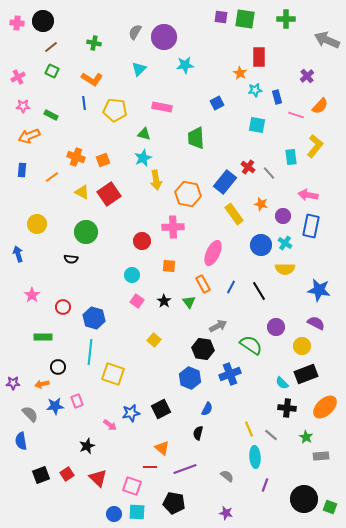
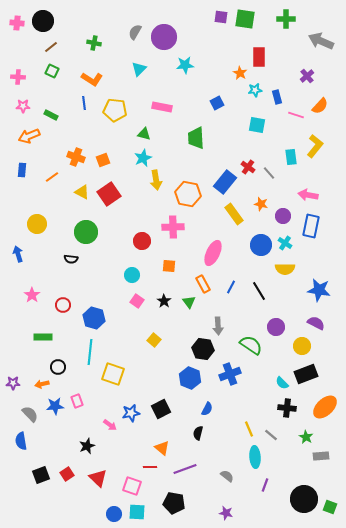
gray arrow at (327, 40): moved 6 px left, 1 px down
pink cross at (18, 77): rotated 32 degrees clockwise
red circle at (63, 307): moved 2 px up
gray arrow at (218, 326): rotated 114 degrees clockwise
